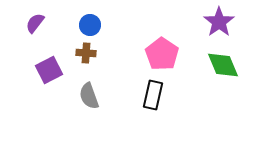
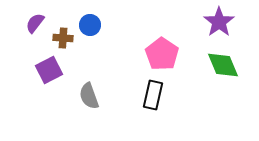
brown cross: moved 23 px left, 15 px up
